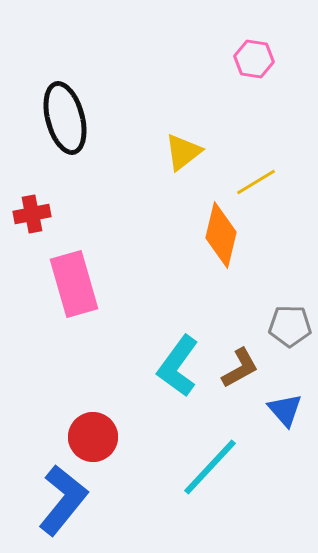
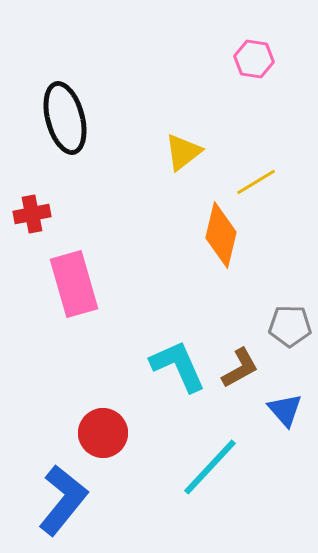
cyan L-shape: rotated 120 degrees clockwise
red circle: moved 10 px right, 4 px up
